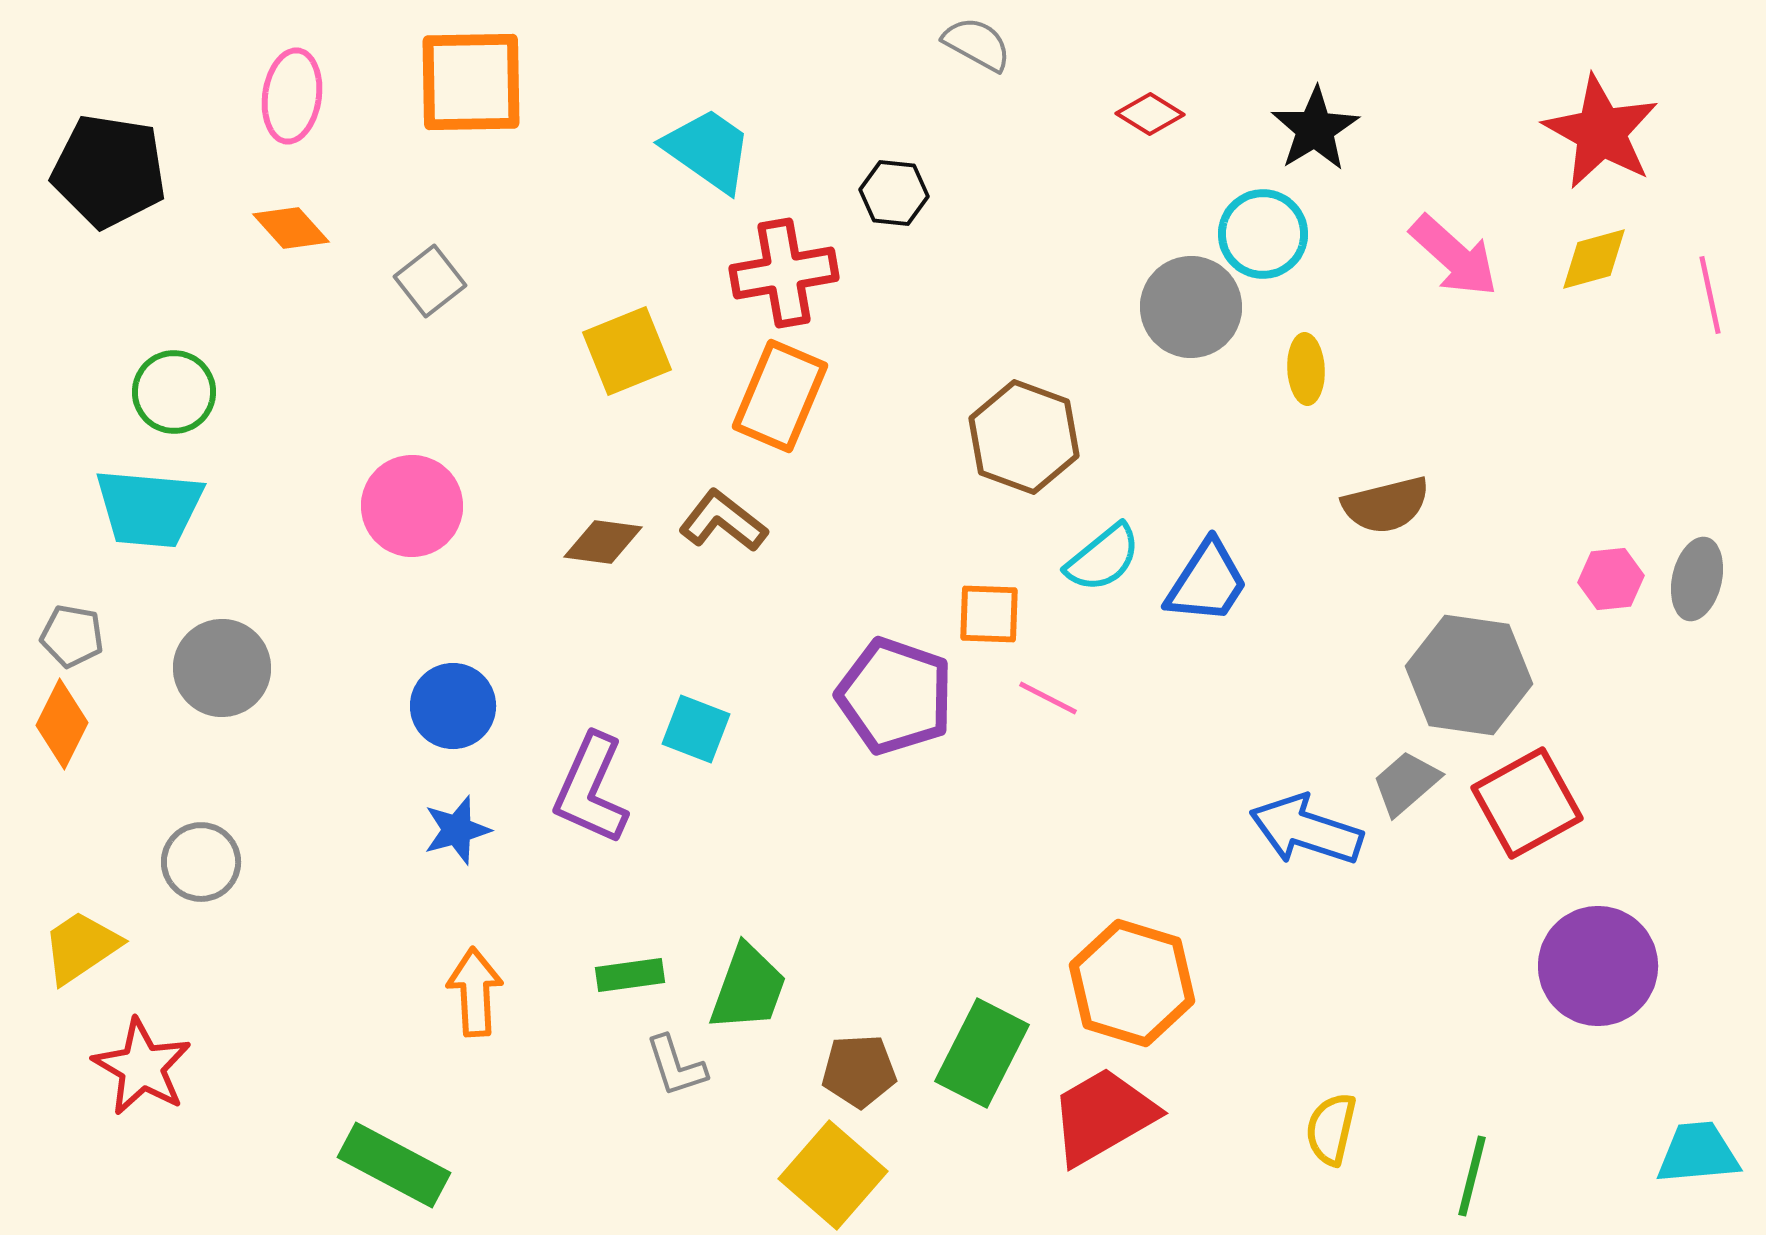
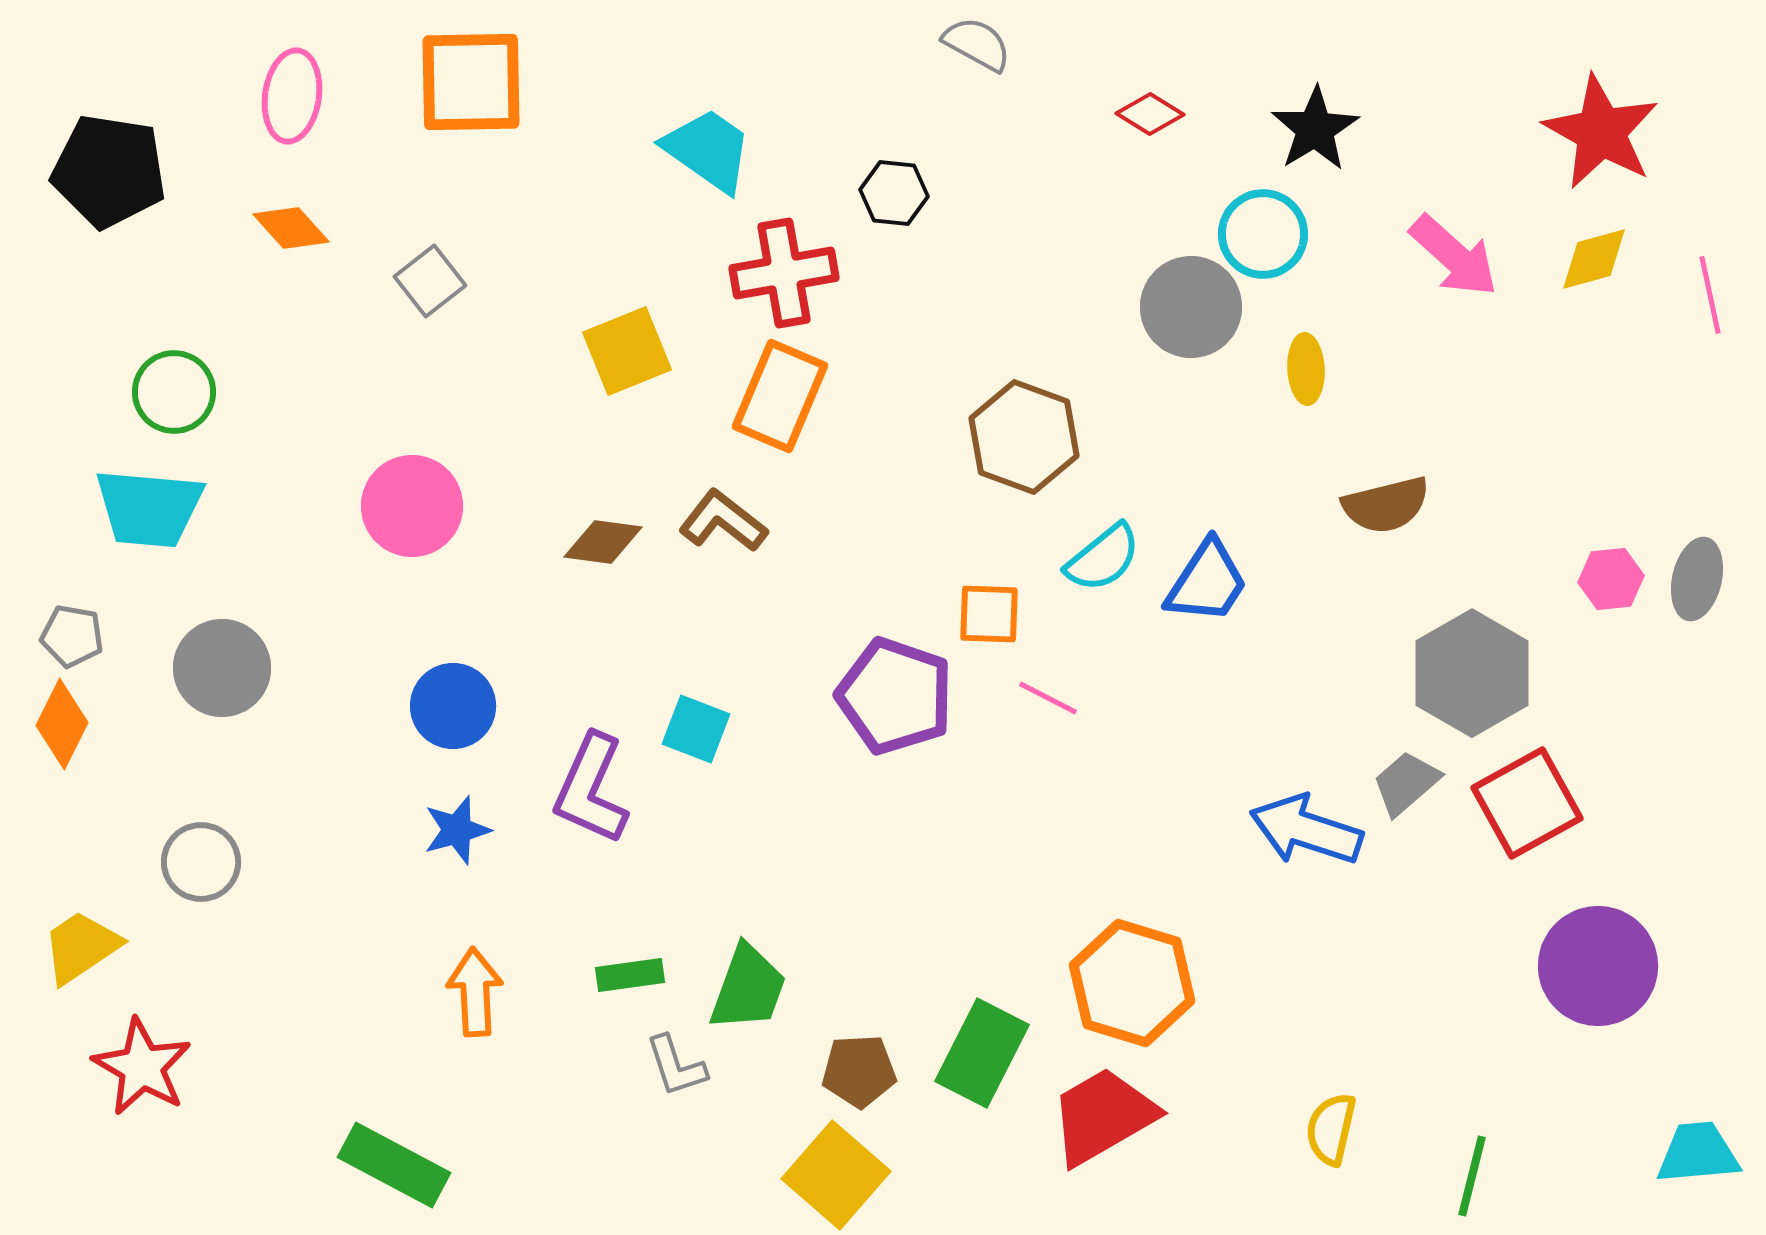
gray hexagon at (1469, 675): moved 3 px right, 2 px up; rotated 22 degrees clockwise
yellow square at (833, 1175): moved 3 px right
